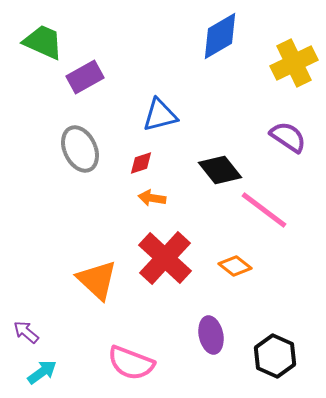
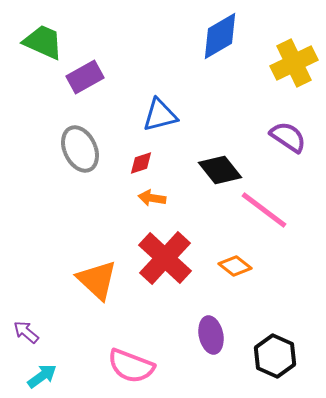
pink semicircle: moved 3 px down
cyan arrow: moved 4 px down
